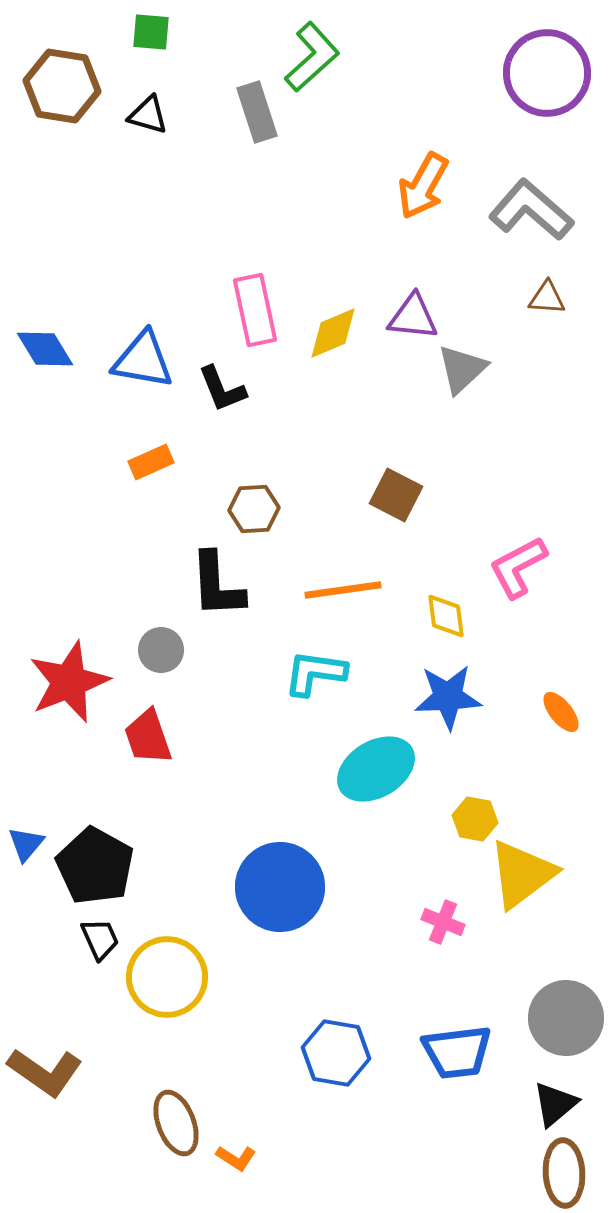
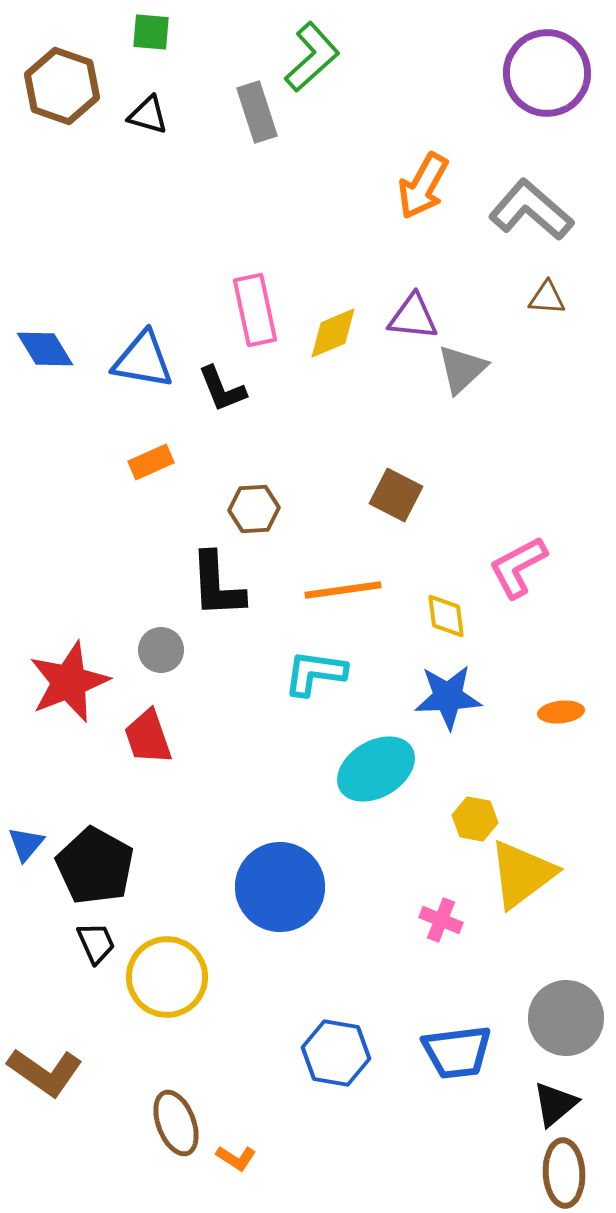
brown hexagon at (62, 86): rotated 10 degrees clockwise
orange ellipse at (561, 712): rotated 57 degrees counterclockwise
pink cross at (443, 922): moved 2 px left, 2 px up
black trapezoid at (100, 939): moved 4 px left, 4 px down
